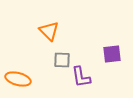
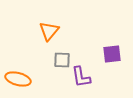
orange triangle: rotated 25 degrees clockwise
